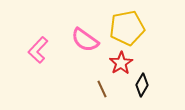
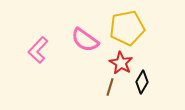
red star: rotated 10 degrees counterclockwise
black diamond: moved 3 px up
brown line: moved 8 px right, 2 px up; rotated 42 degrees clockwise
